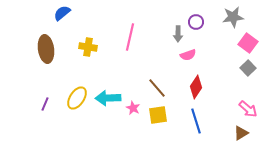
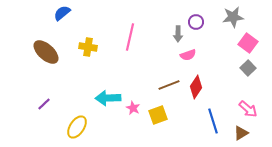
brown ellipse: moved 3 px down; rotated 40 degrees counterclockwise
brown line: moved 12 px right, 3 px up; rotated 70 degrees counterclockwise
yellow ellipse: moved 29 px down
purple line: moved 1 px left; rotated 24 degrees clockwise
yellow square: rotated 12 degrees counterclockwise
blue line: moved 17 px right
